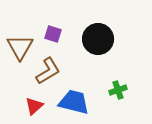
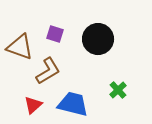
purple square: moved 2 px right
brown triangle: rotated 40 degrees counterclockwise
green cross: rotated 24 degrees counterclockwise
blue trapezoid: moved 1 px left, 2 px down
red triangle: moved 1 px left, 1 px up
